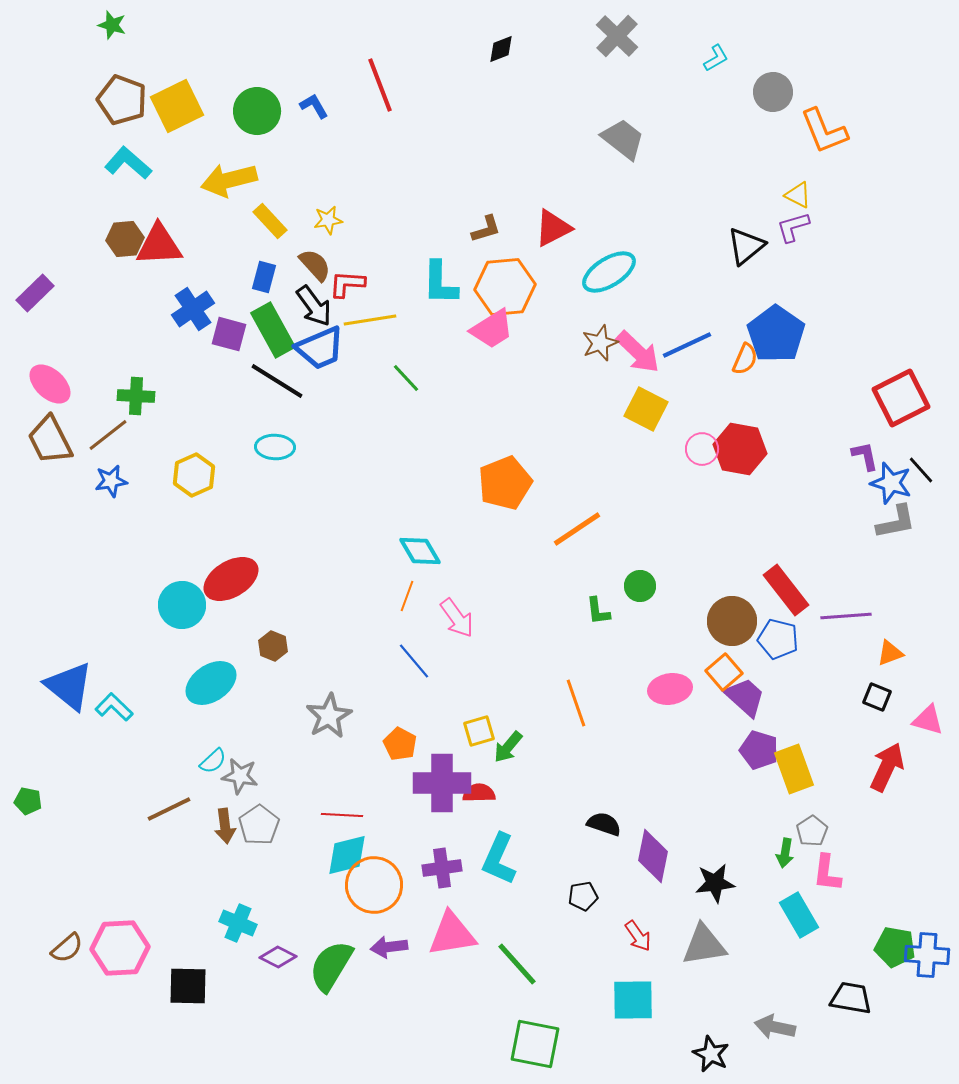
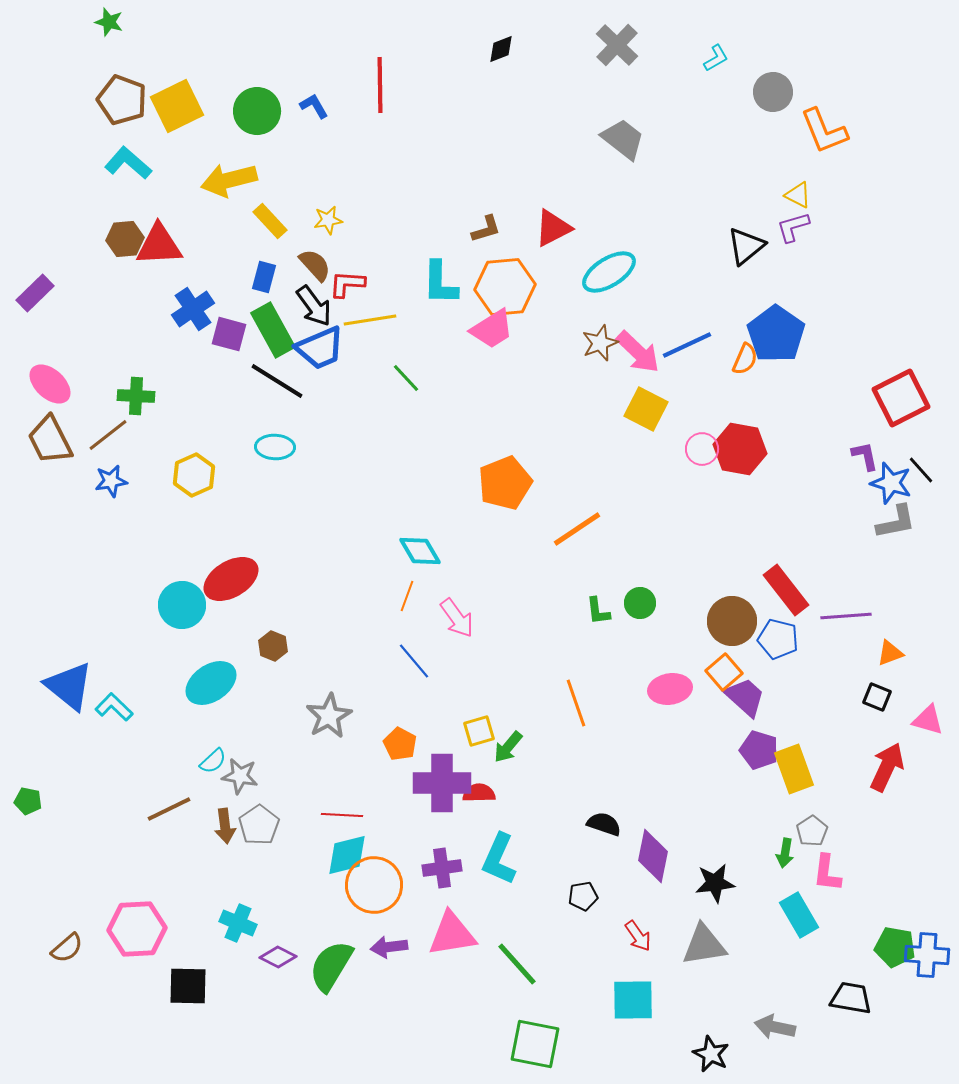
green star at (112, 25): moved 3 px left, 3 px up
gray cross at (617, 36): moved 9 px down
red line at (380, 85): rotated 20 degrees clockwise
green circle at (640, 586): moved 17 px down
pink hexagon at (120, 948): moved 17 px right, 19 px up
